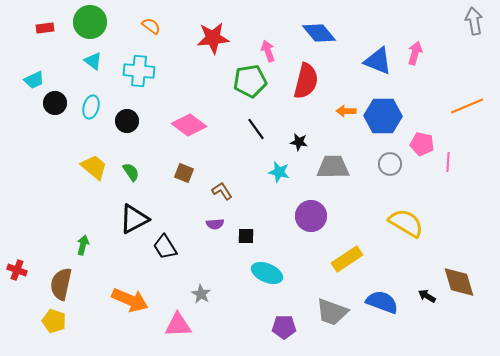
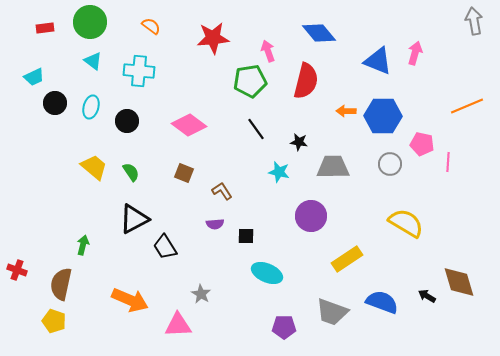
cyan trapezoid at (34, 80): moved 3 px up
